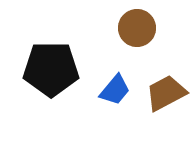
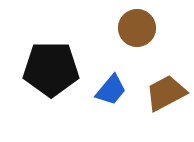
blue trapezoid: moved 4 px left
